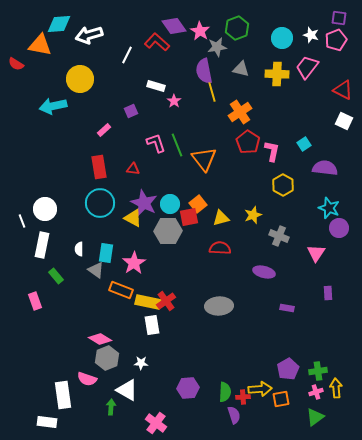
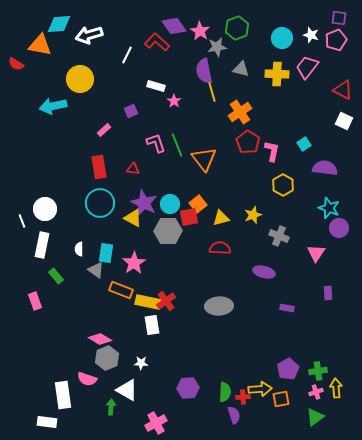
pink cross at (156, 423): rotated 25 degrees clockwise
